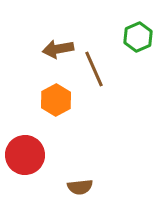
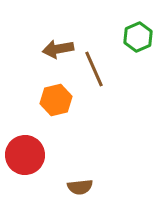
orange hexagon: rotated 16 degrees clockwise
